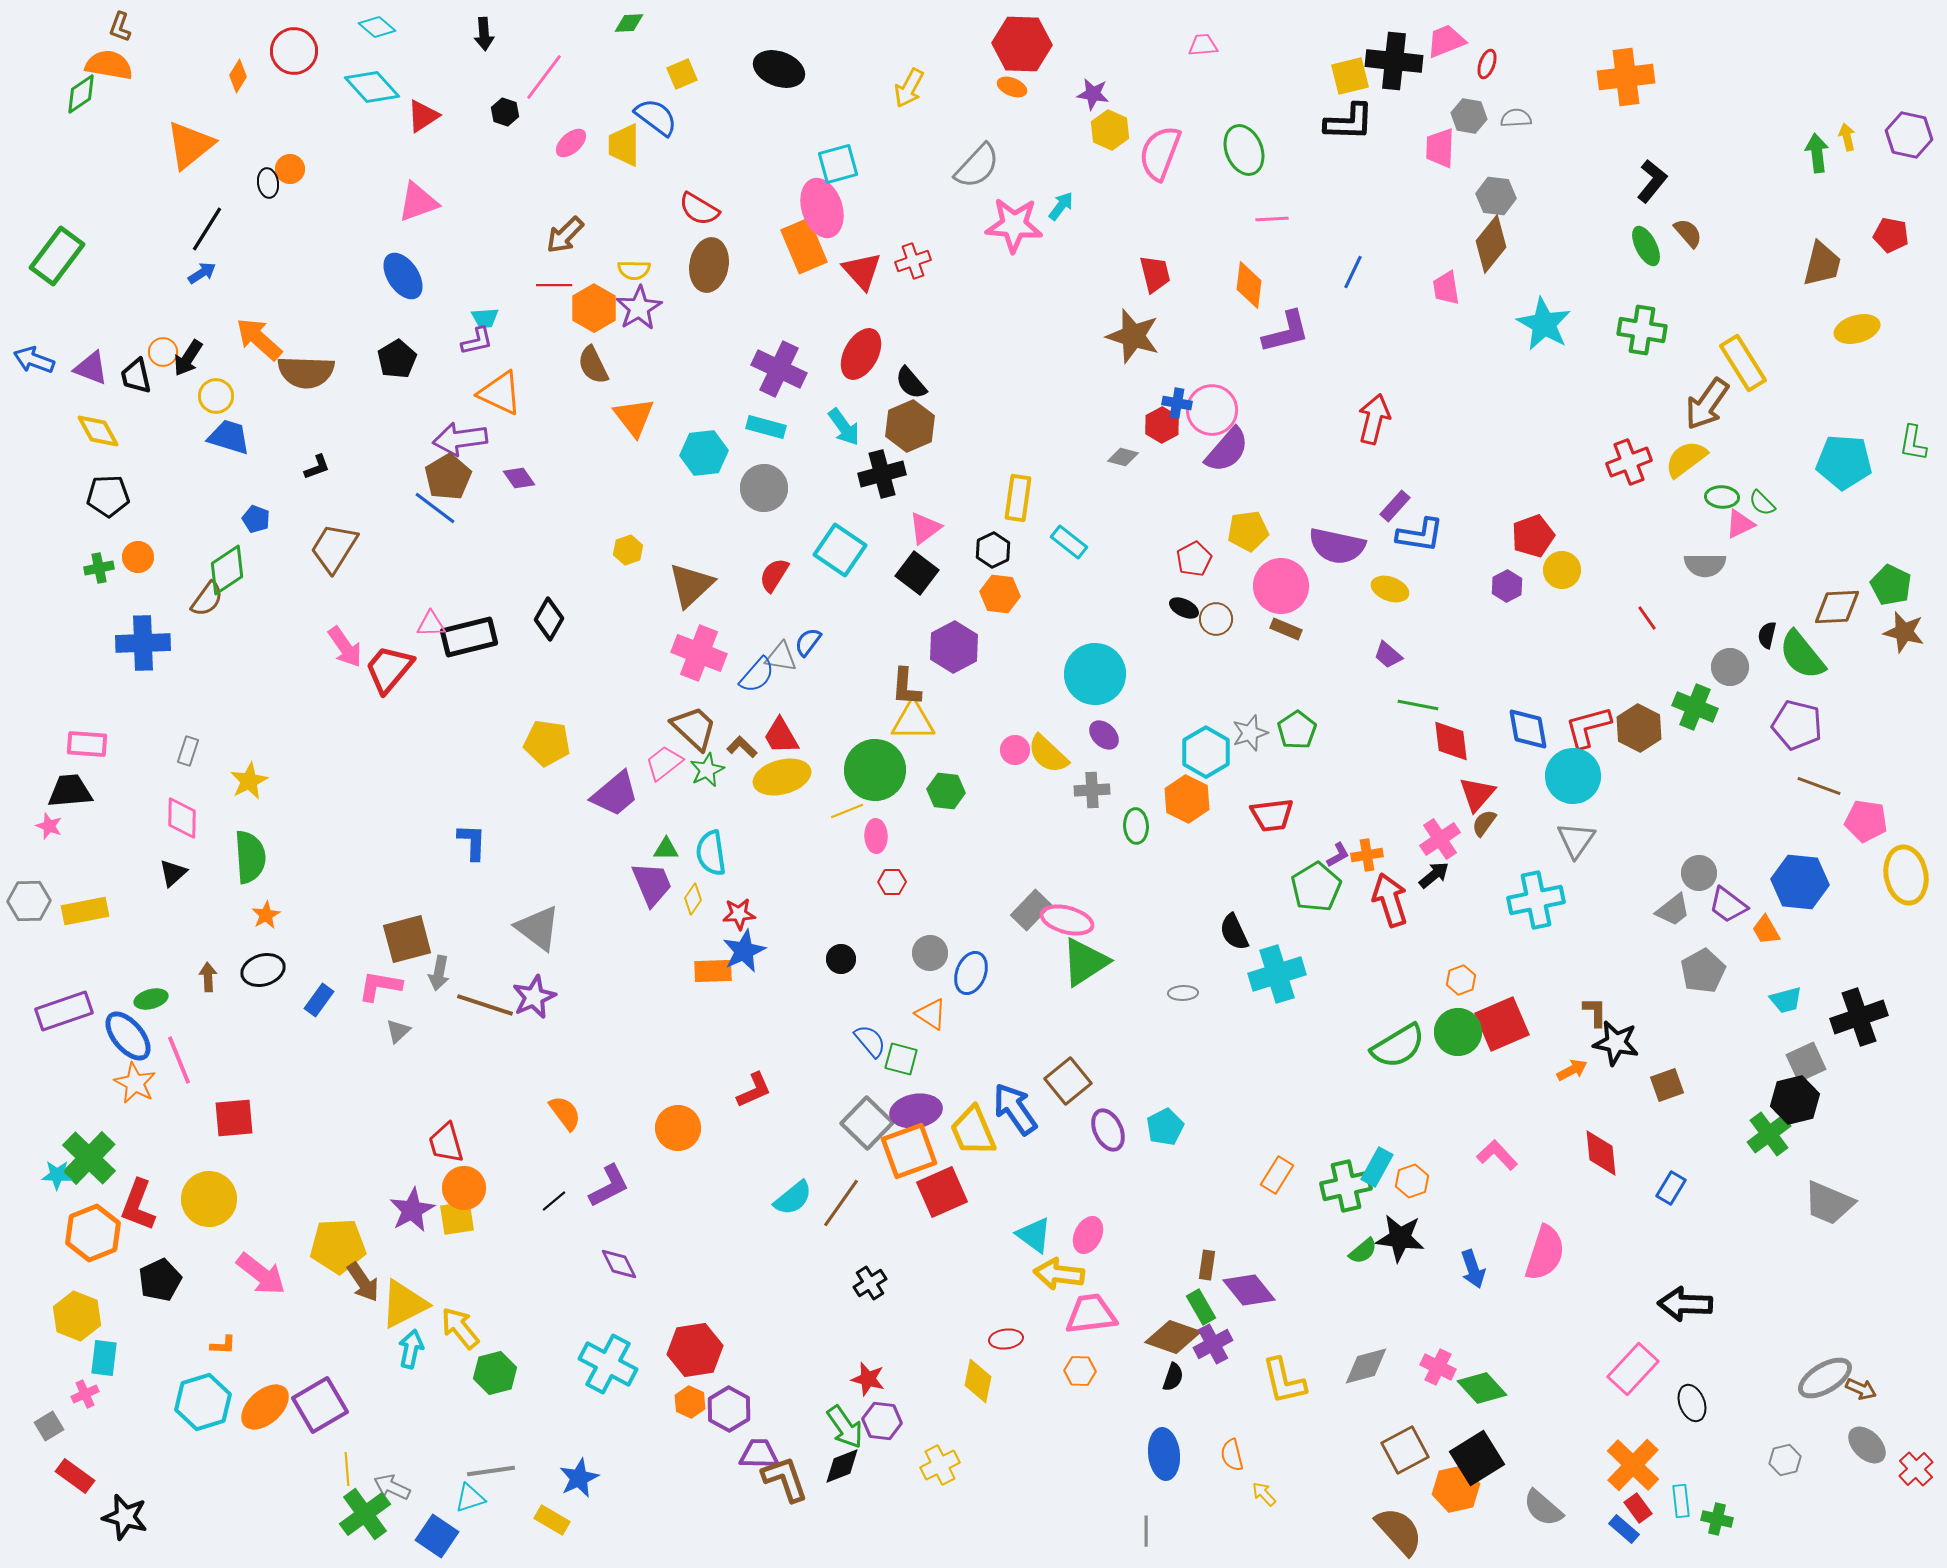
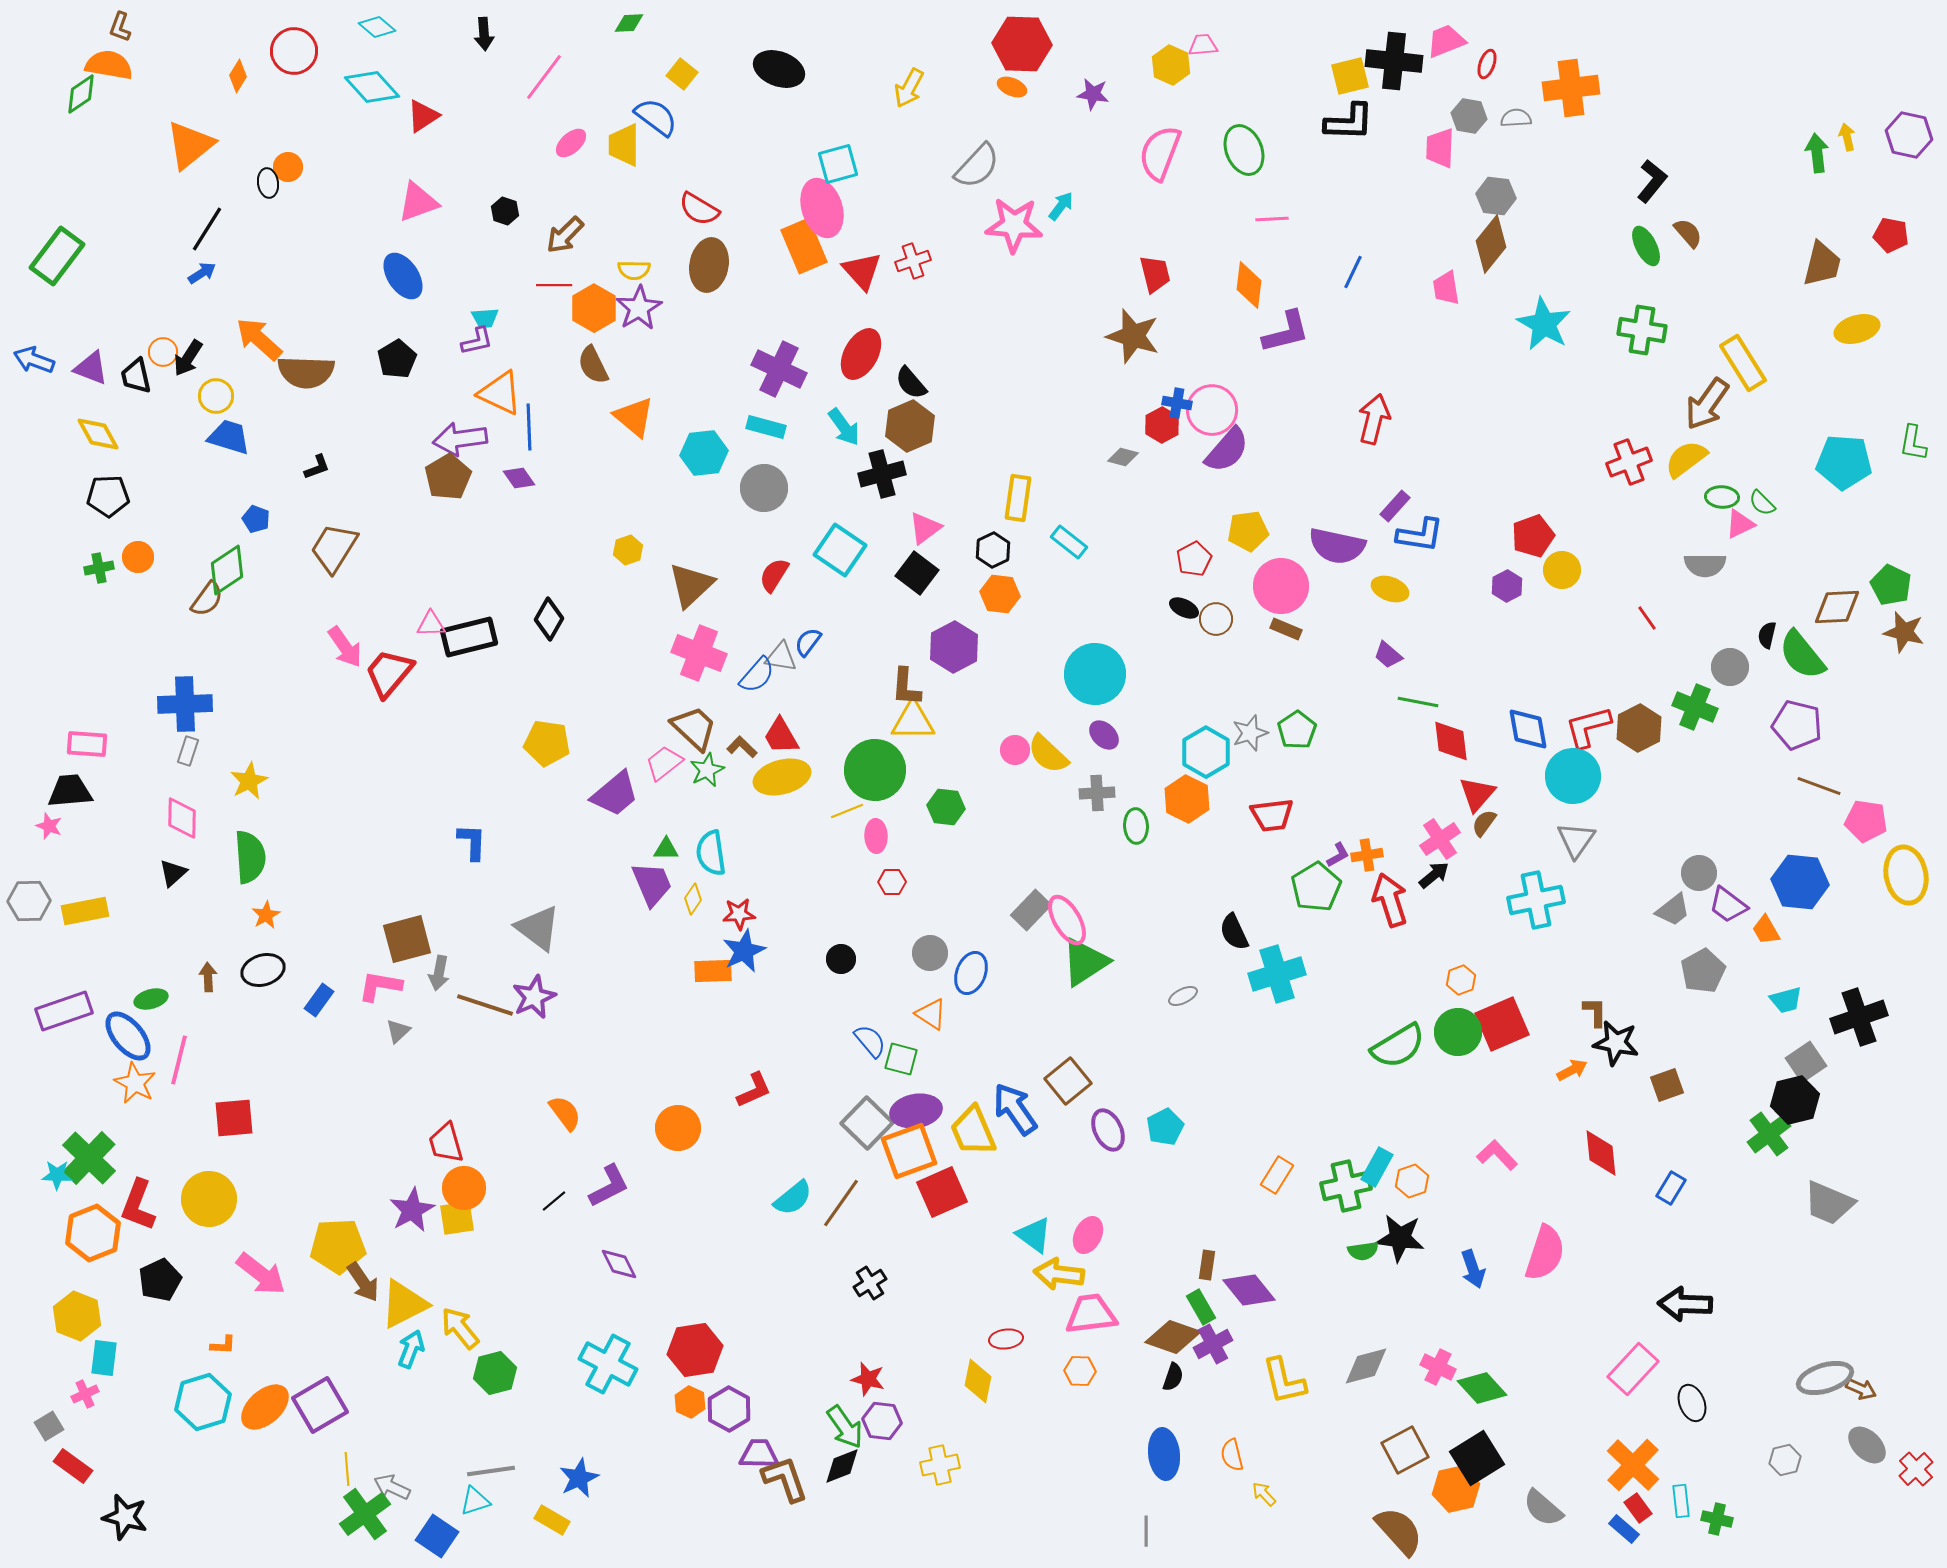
yellow square at (682, 74): rotated 28 degrees counterclockwise
orange cross at (1626, 77): moved 55 px left, 11 px down
black hexagon at (505, 112): moved 99 px down
yellow hexagon at (1110, 130): moved 61 px right, 65 px up
orange circle at (290, 169): moved 2 px left, 2 px up
orange triangle at (634, 417): rotated 12 degrees counterclockwise
yellow diamond at (98, 431): moved 3 px down
blue line at (435, 508): moved 94 px right, 81 px up; rotated 51 degrees clockwise
blue cross at (143, 643): moved 42 px right, 61 px down
red trapezoid at (389, 669): moved 4 px down
green line at (1418, 705): moved 3 px up
brown hexagon at (1639, 728): rotated 6 degrees clockwise
gray cross at (1092, 790): moved 5 px right, 3 px down
green hexagon at (946, 791): moved 16 px down
pink ellipse at (1067, 920): rotated 45 degrees clockwise
gray ellipse at (1183, 993): moved 3 px down; rotated 24 degrees counterclockwise
pink line at (179, 1060): rotated 36 degrees clockwise
gray square at (1806, 1062): rotated 9 degrees counterclockwise
green semicircle at (1363, 1251): rotated 32 degrees clockwise
cyan arrow at (411, 1349): rotated 9 degrees clockwise
gray ellipse at (1825, 1378): rotated 14 degrees clockwise
yellow cross at (940, 1465): rotated 15 degrees clockwise
red rectangle at (75, 1476): moved 2 px left, 10 px up
cyan triangle at (470, 1498): moved 5 px right, 3 px down
